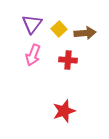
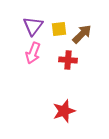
purple triangle: moved 1 px right, 2 px down
yellow square: rotated 35 degrees clockwise
brown arrow: moved 3 px left, 1 px down; rotated 40 degrees counterclockwise
pink arrow: moved 2 px up
